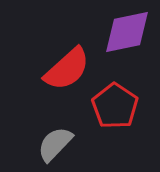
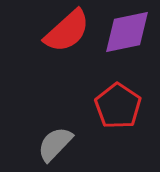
red semicircle: moved 38 px up
red pentagon: moved 3 px right
